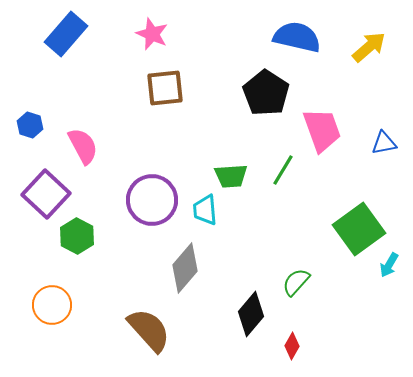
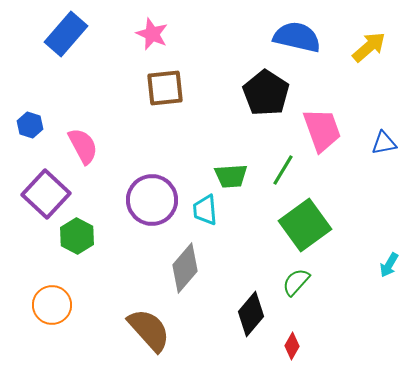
green square: moved 54 px left, 4 px up
